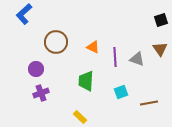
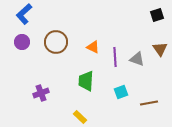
black square: moved 4 px left, 5 px up
purple circle: moved 14 px left, 27 px up
